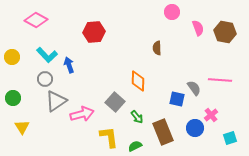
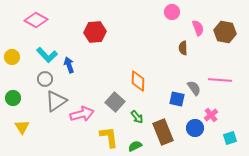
red hexagon: moved 1 px right
brown semicircle: moved 26 px right
